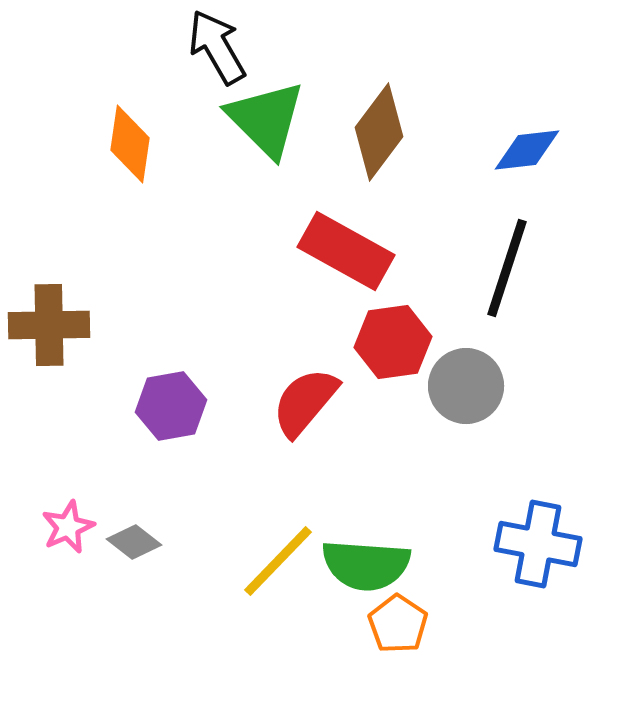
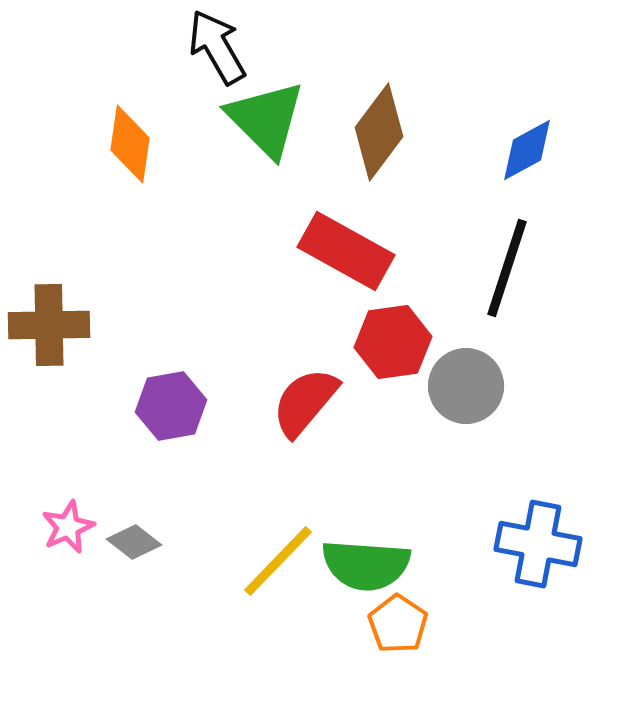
blue diamond: rotated 22 degrees counterclockwise
